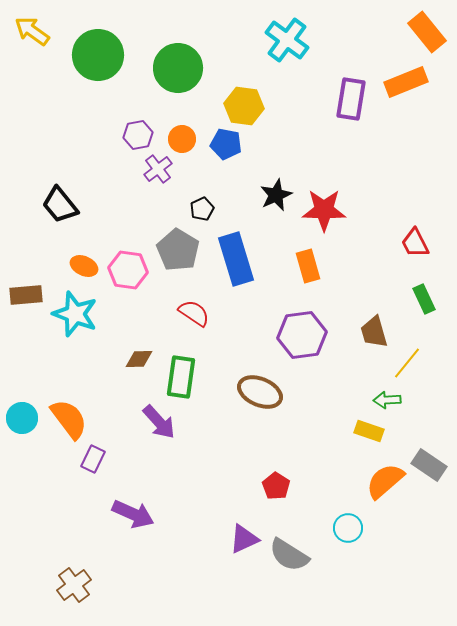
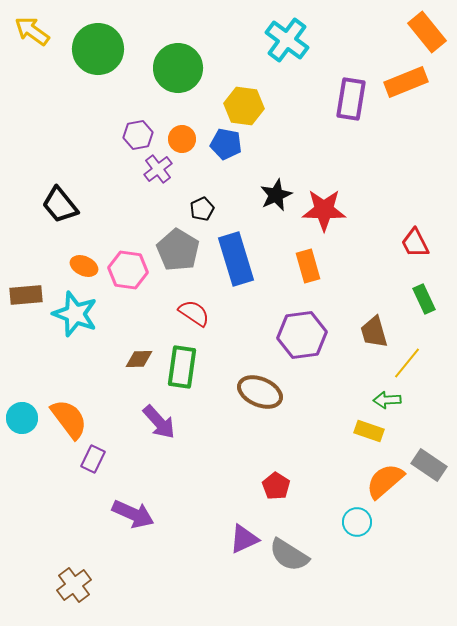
green circle at (98, 55): moved 6 px up
green rectangle at (181, 377): moved 1 px right, 10 px up
cyan circle at (348, 528): moved 9 px right, 6 px up
